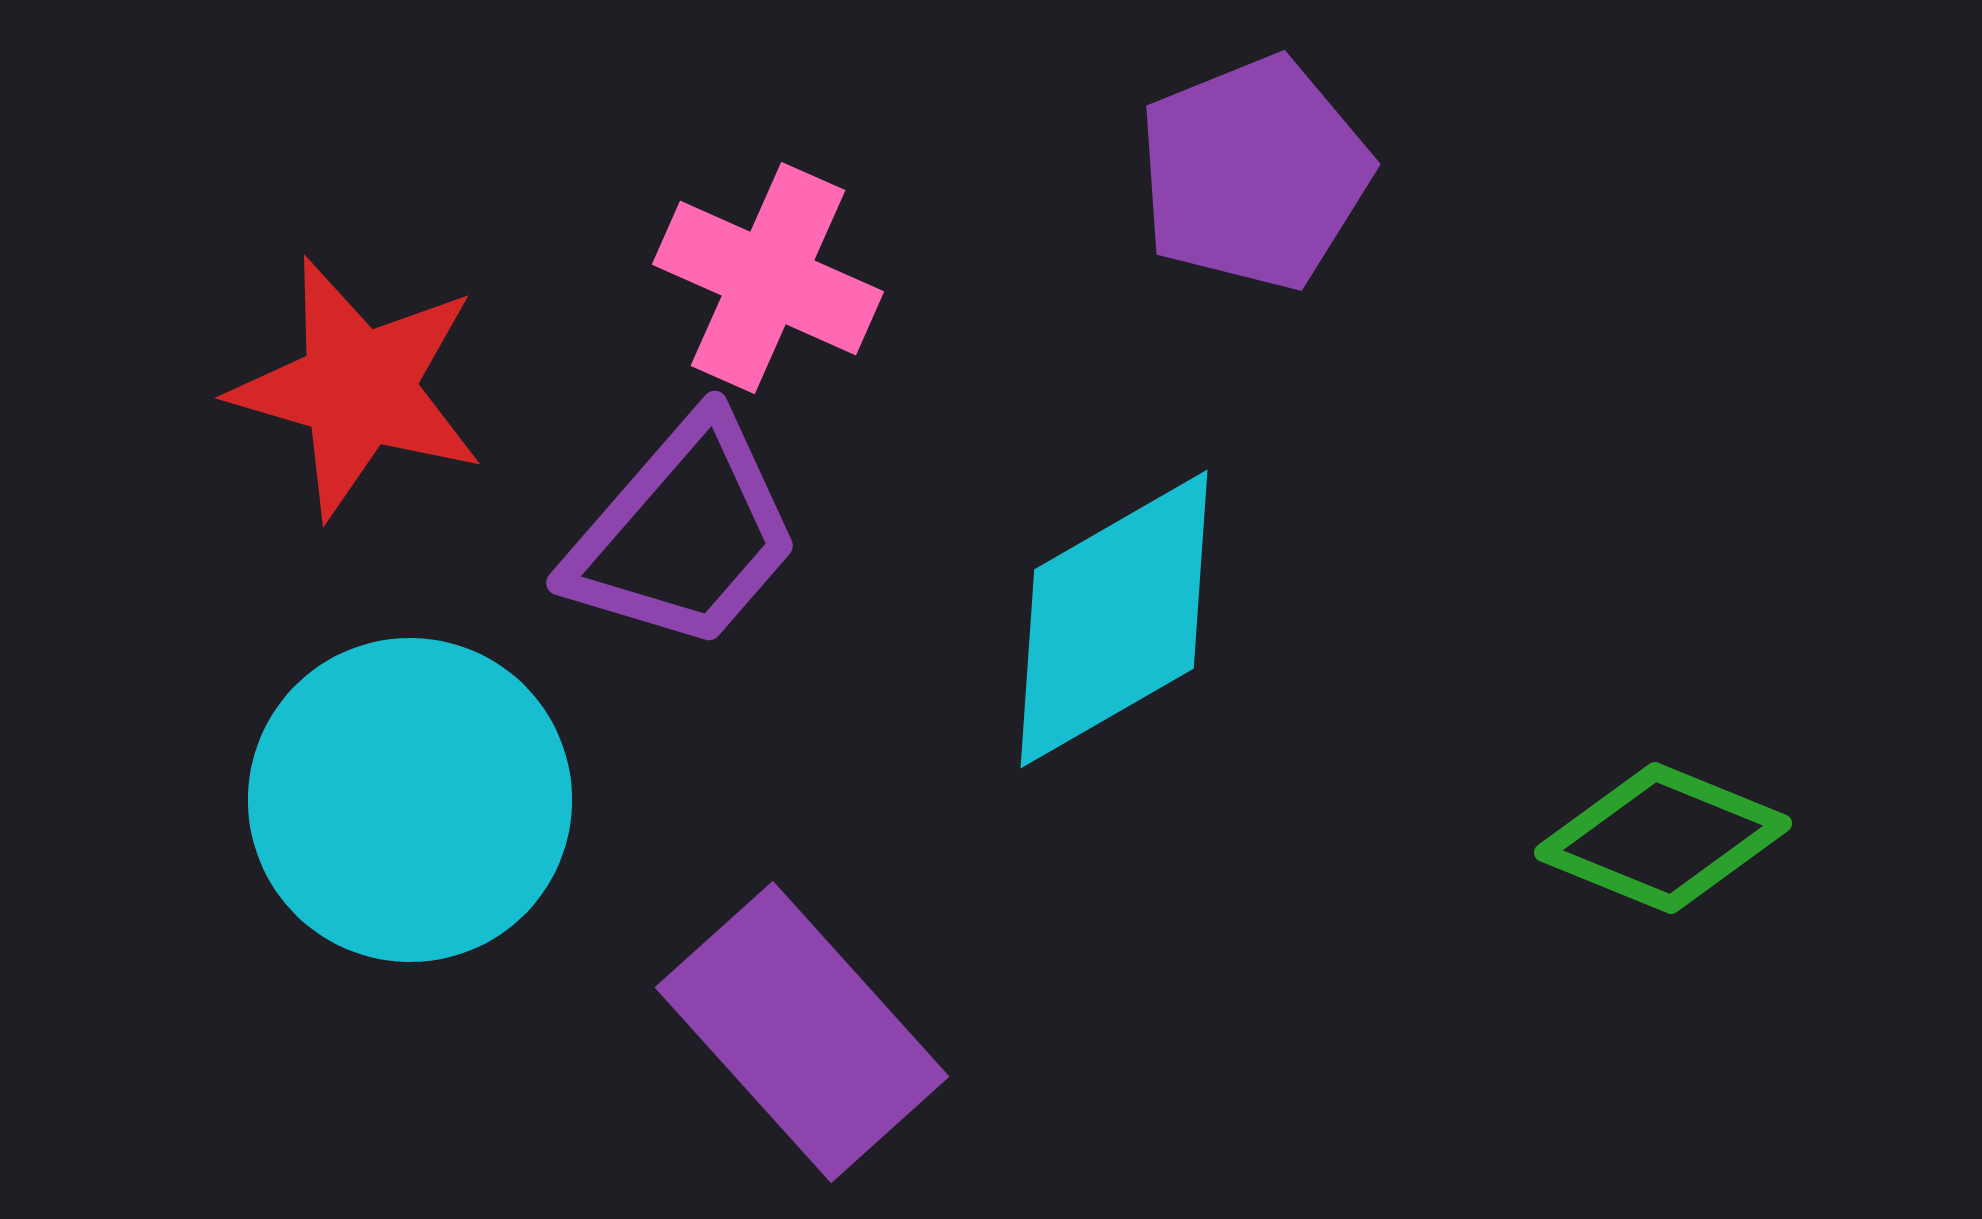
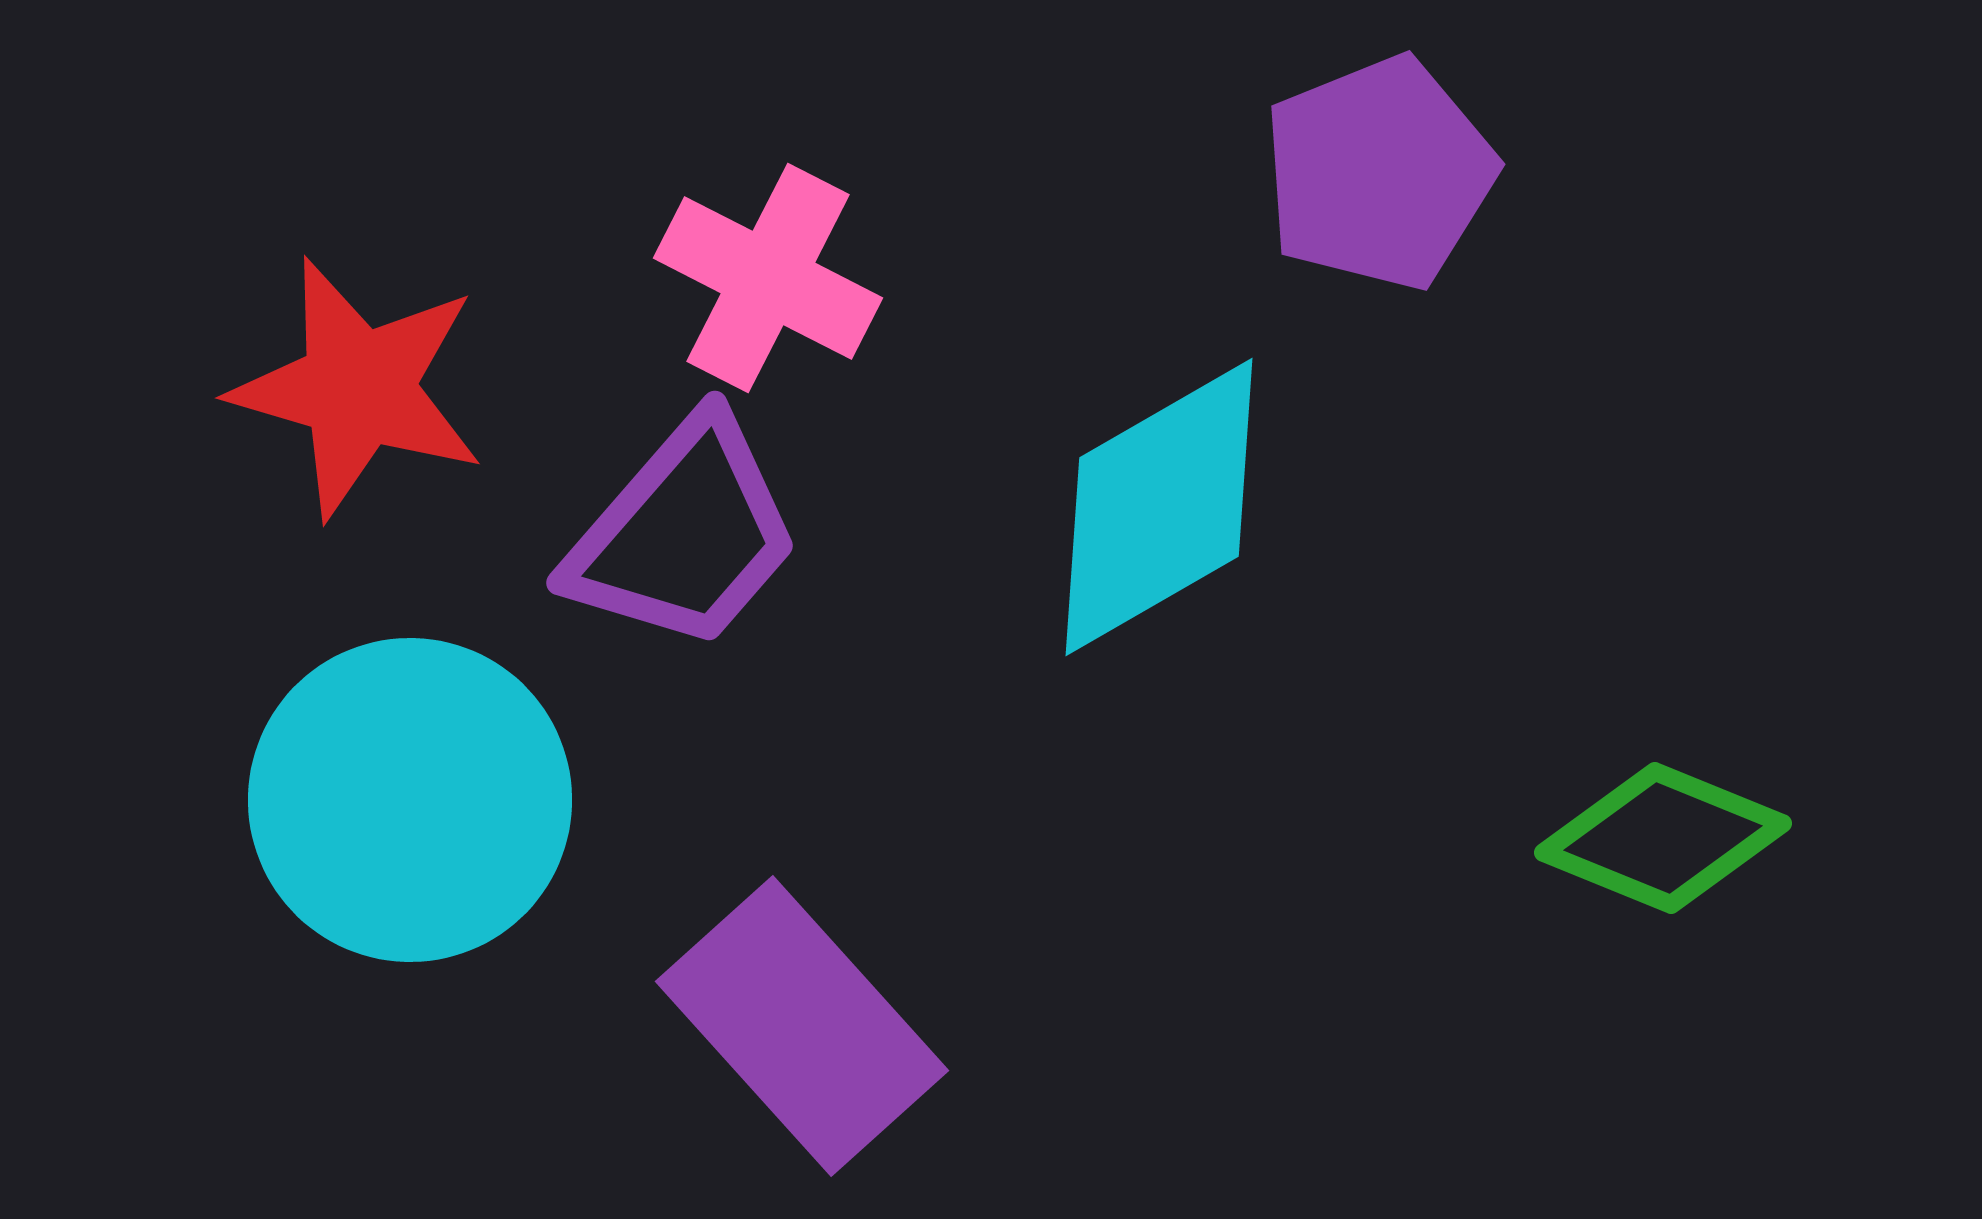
purple pentagon: moved 125 px right
pink cross: rotated 3 degrees clockwise
cyan diamond: moved 45 px right, 112 px up
purple rectangle: moved 6 px up
